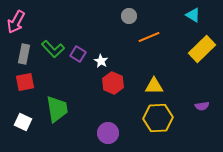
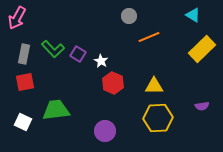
pink arrow: moved 1 px right, 4 px up
green trapezoid: moved 1 px left, 1 px down; rotated 88 degrees counterclockwise
purple circle: moved 3 px left, 2 px up
